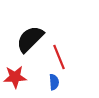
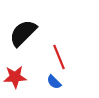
black semicircle: moved 7 px left, 6 px up
blue semicircle: rotated 140 degrees clockwise
